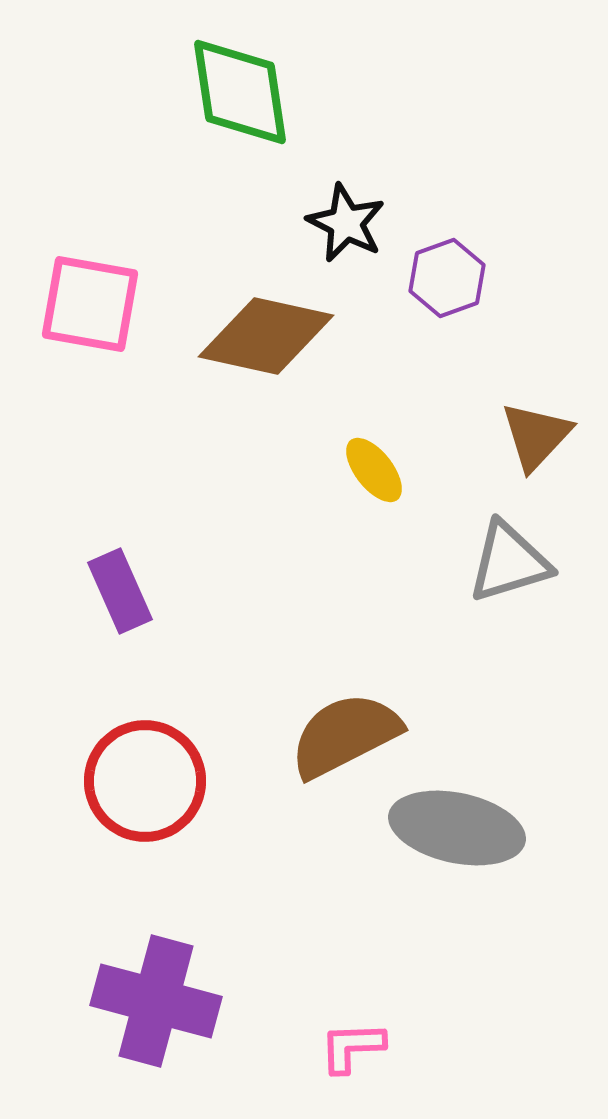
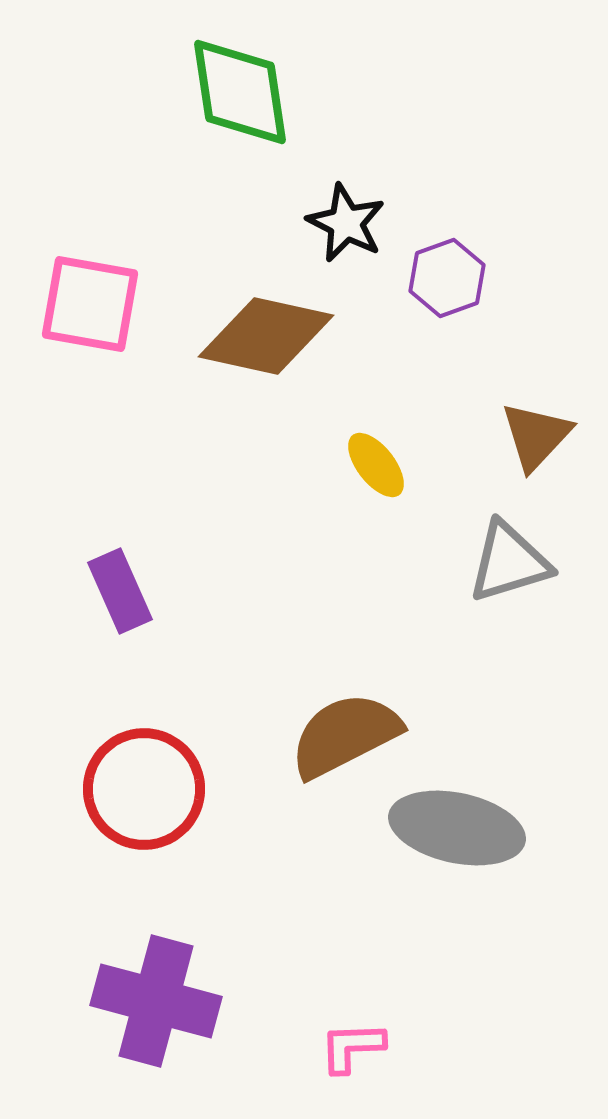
yellow ellipse: moved 2 px right, 5 px up
red circle: moved 1 px left, 8 px down
